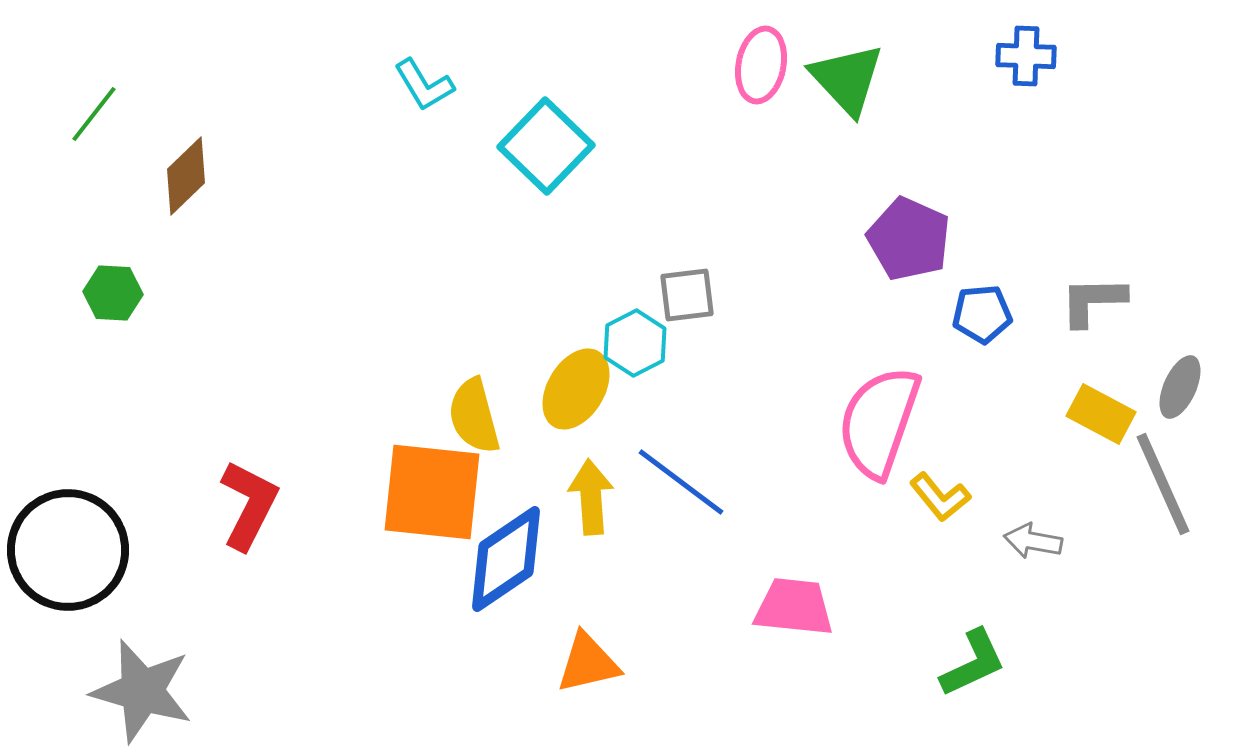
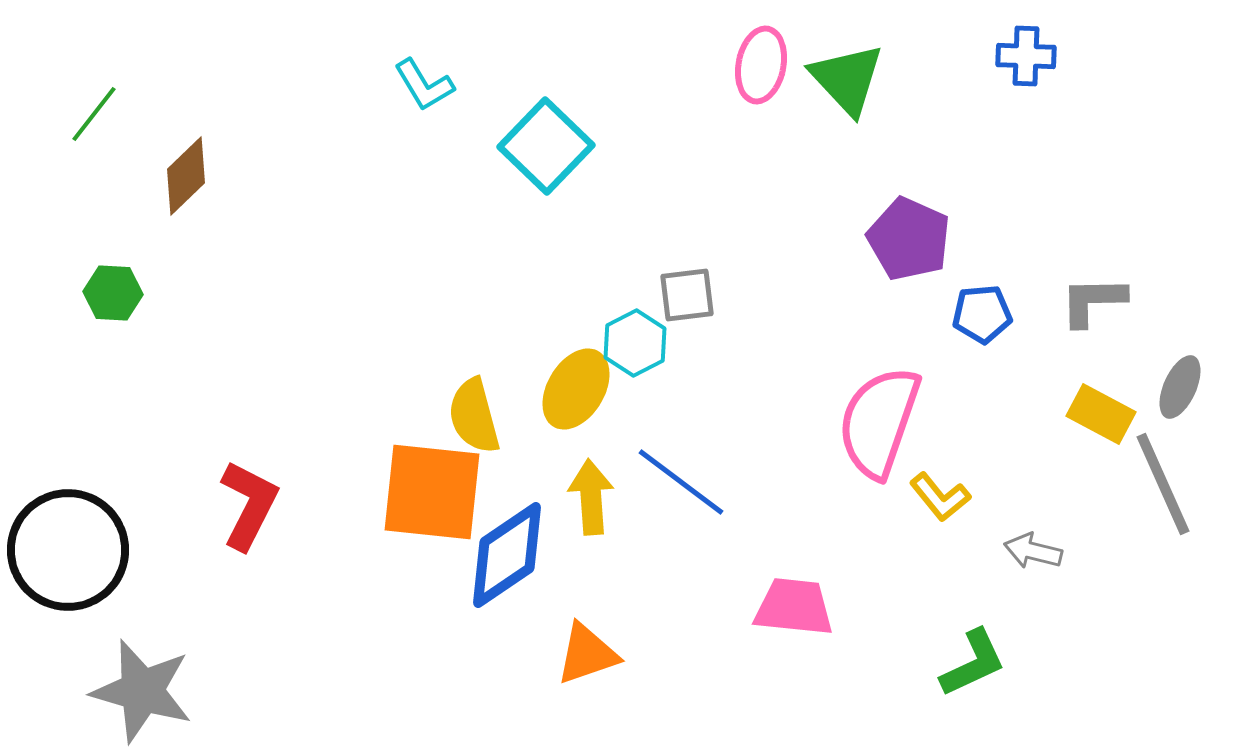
gray arrow: moved 10 px down; rotated 4 degrees clockwise
blue diamond: moved 1 px right, 4 px up
orange triangle: moved 1 px left, 9 px up; rotated 6 degrees counterclockwise
